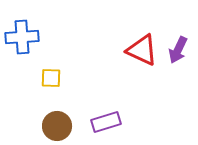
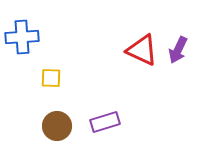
purple rectangle: moved 1 px left
